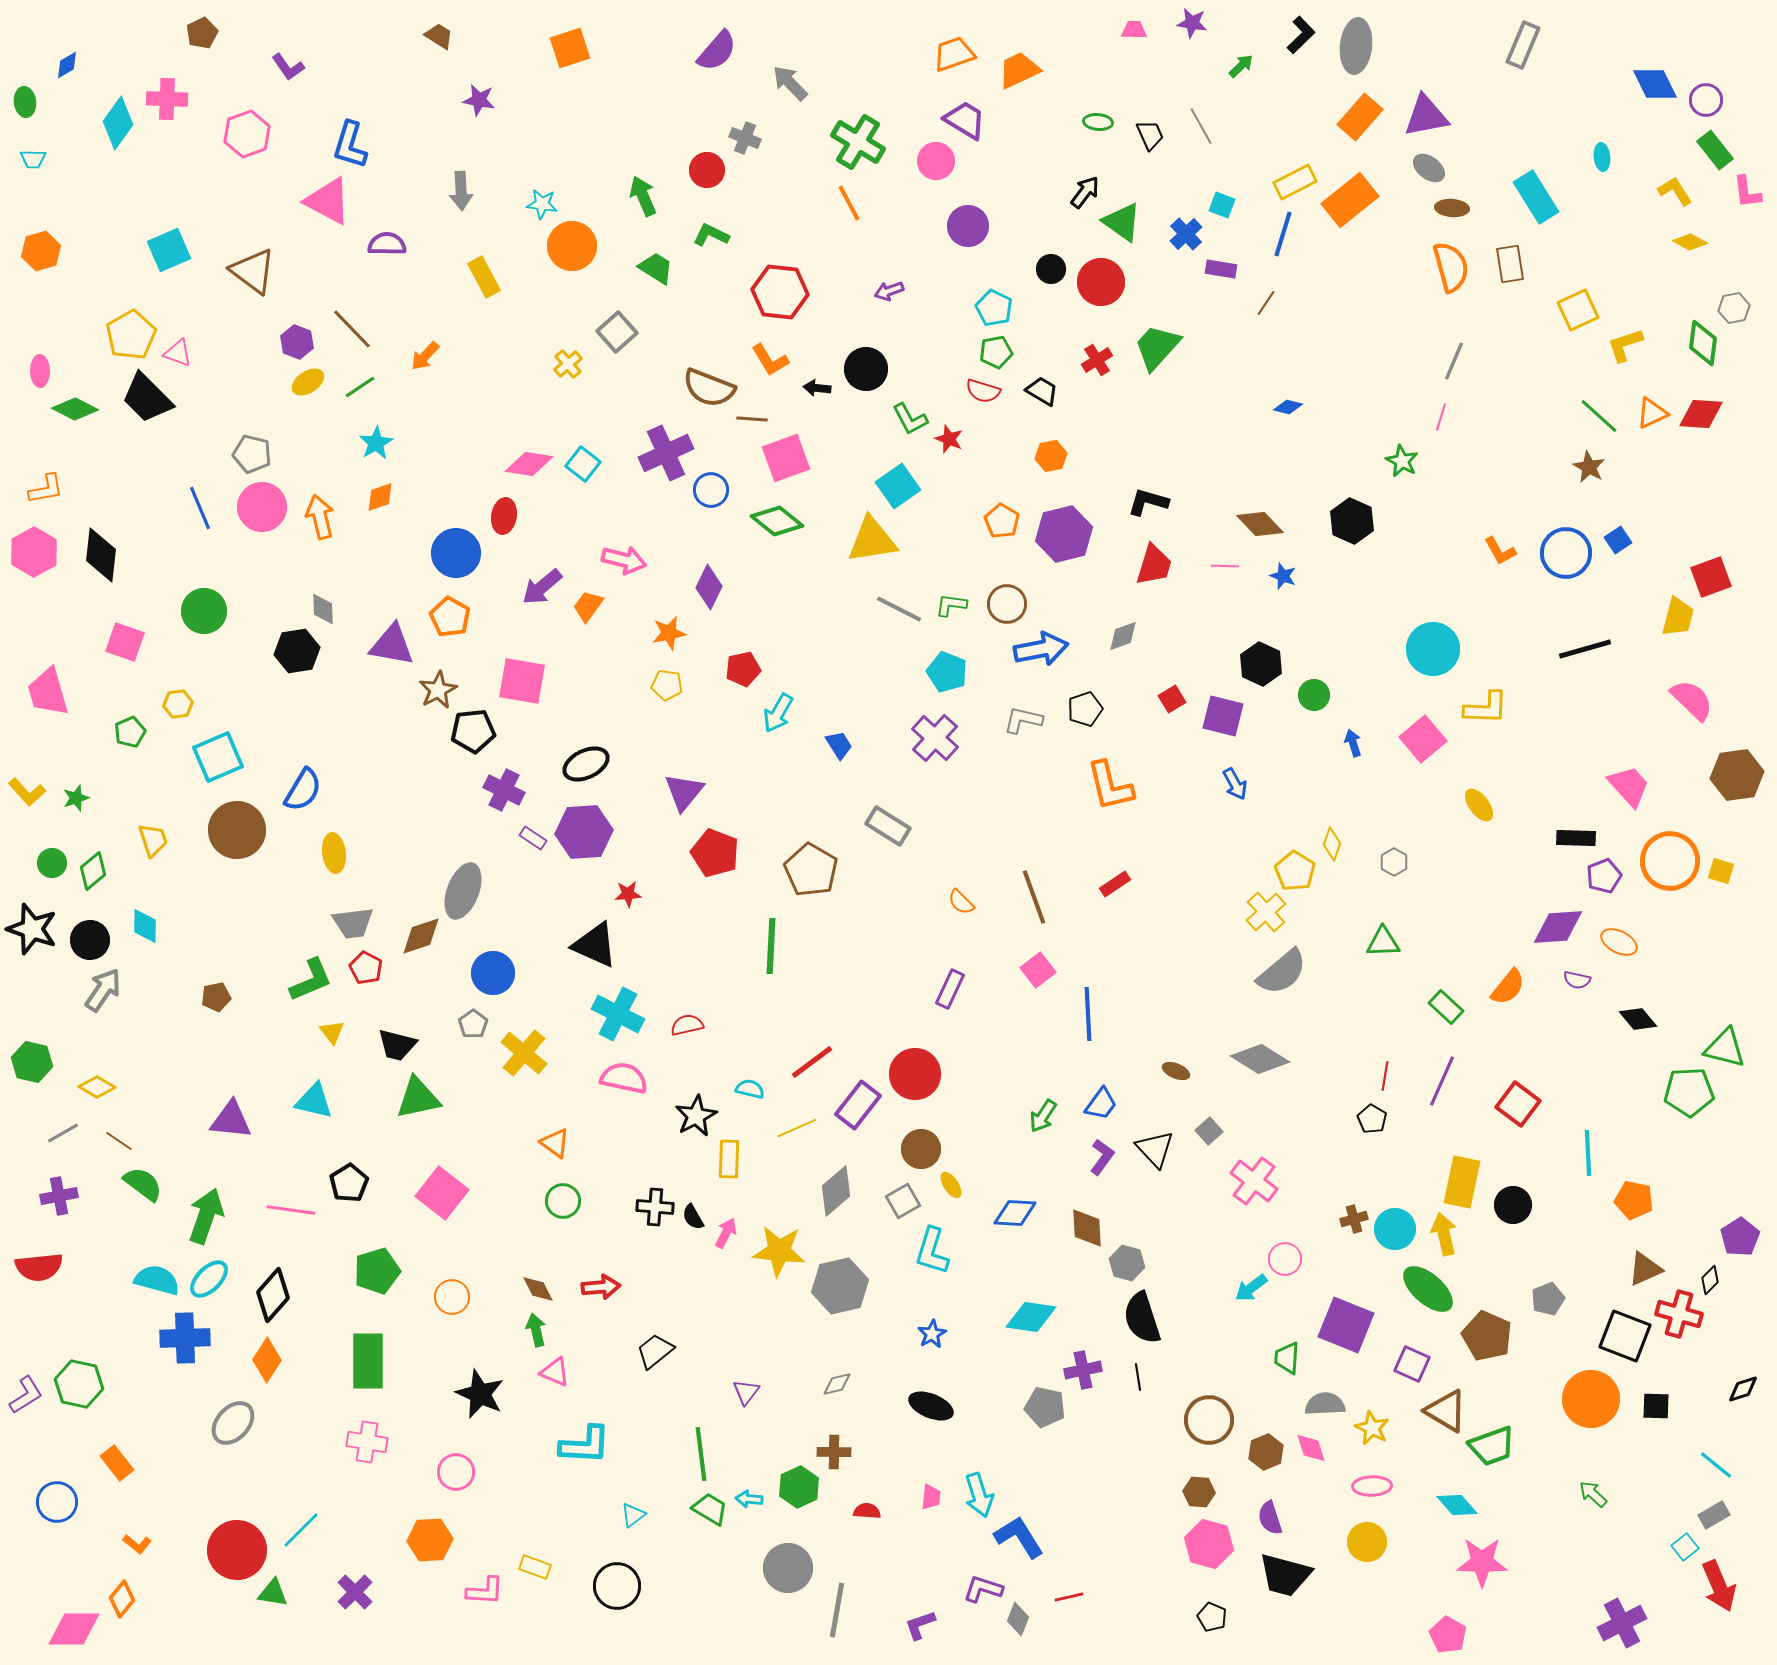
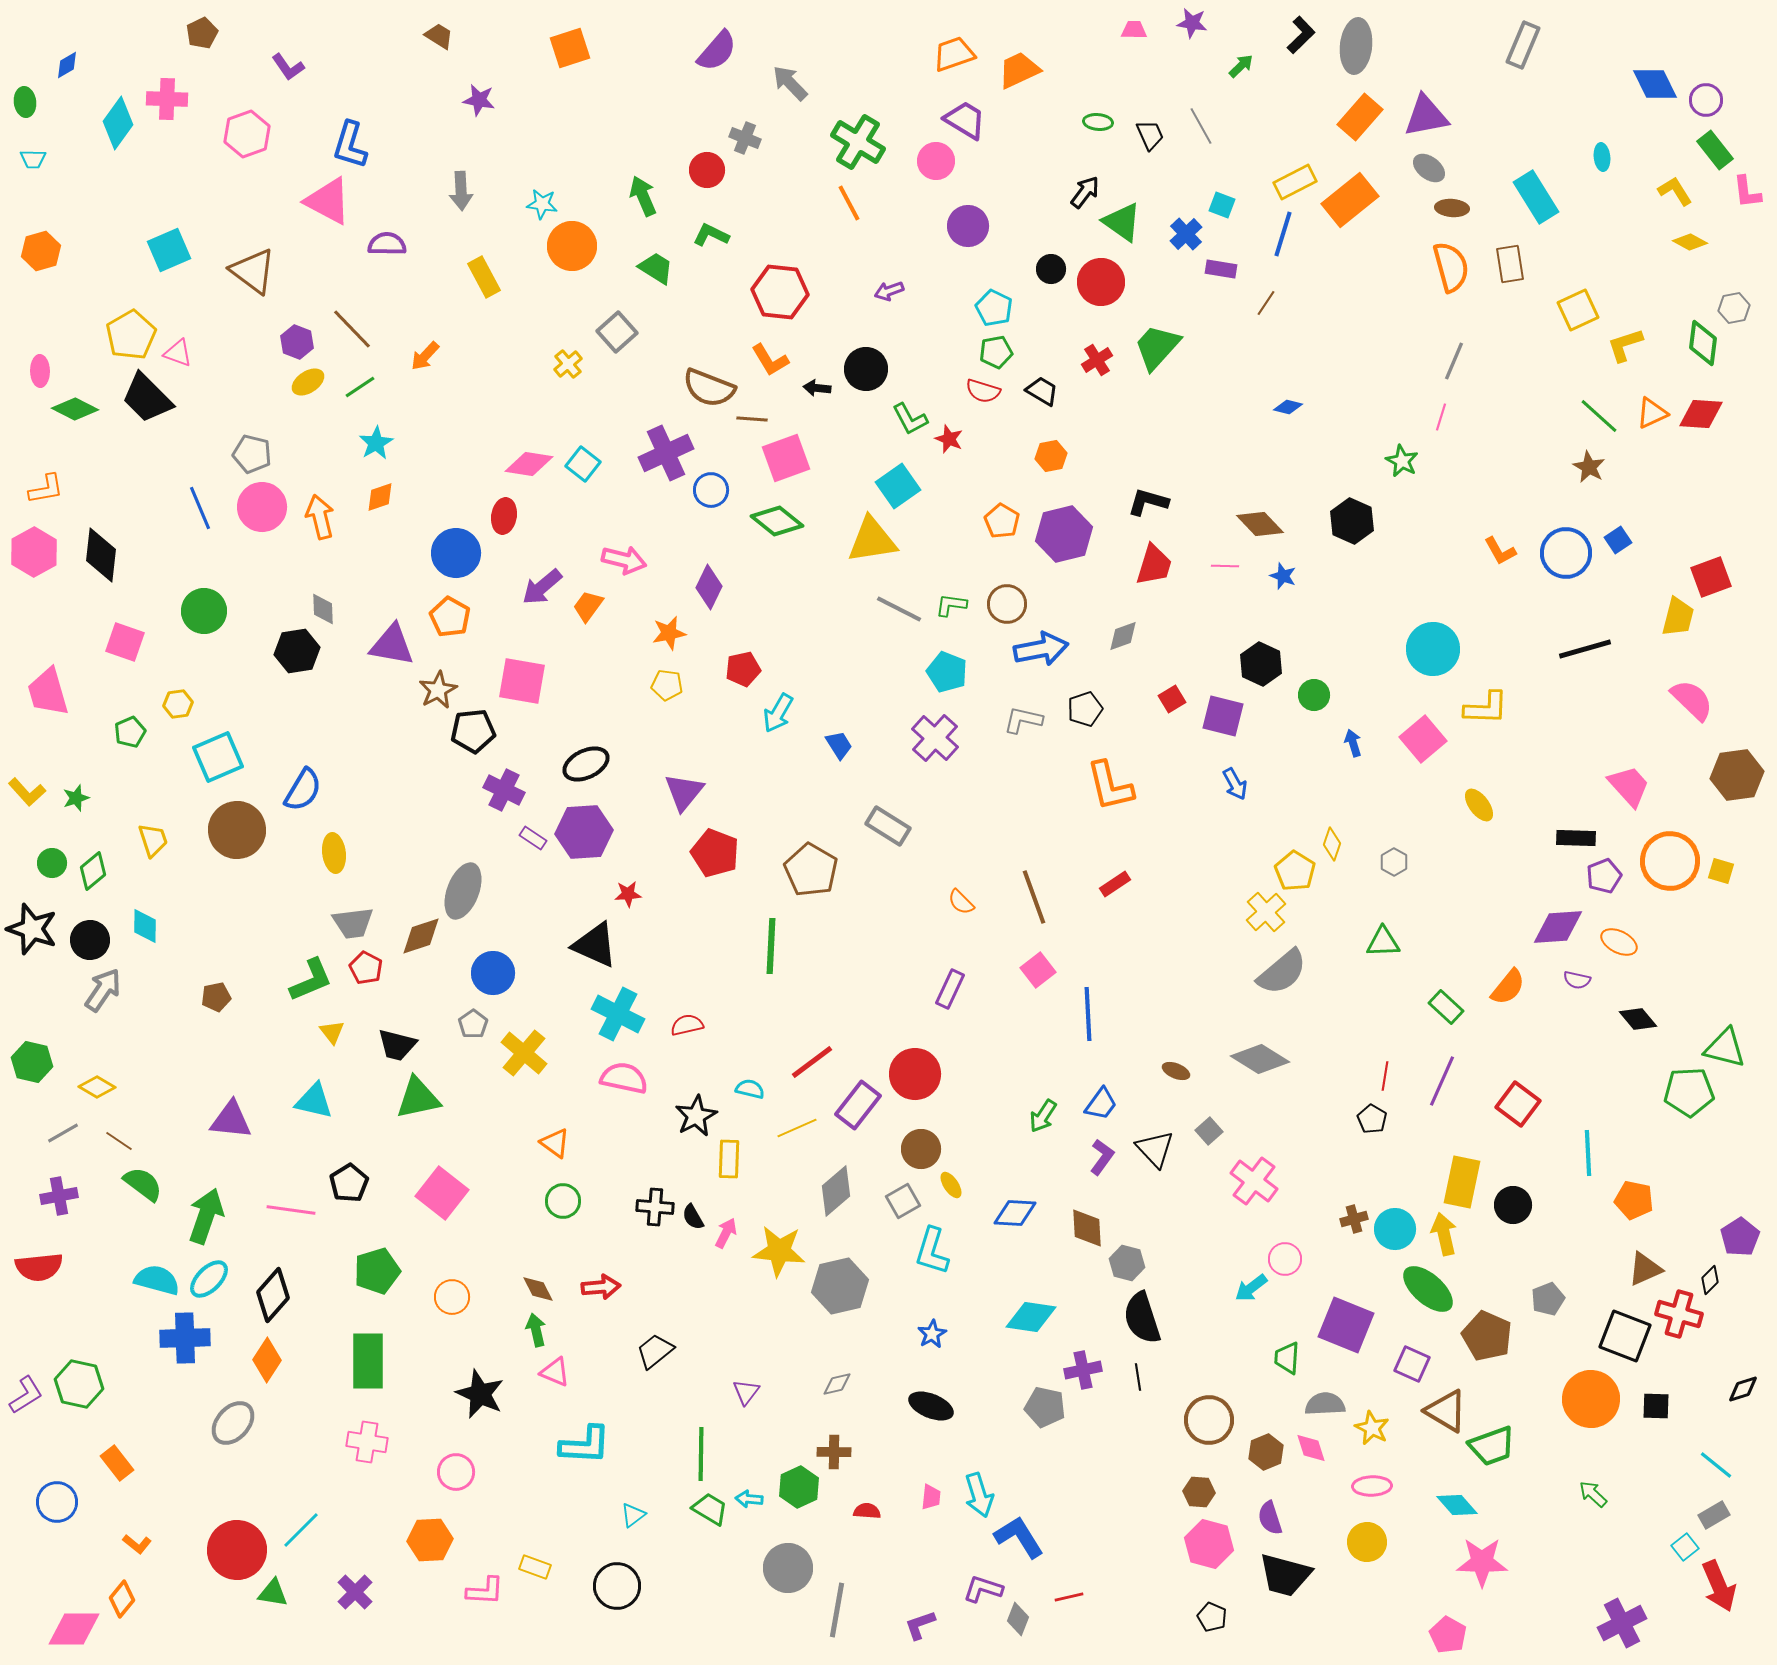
green line at (701, 1454): rotated 8 degrees clockwise
